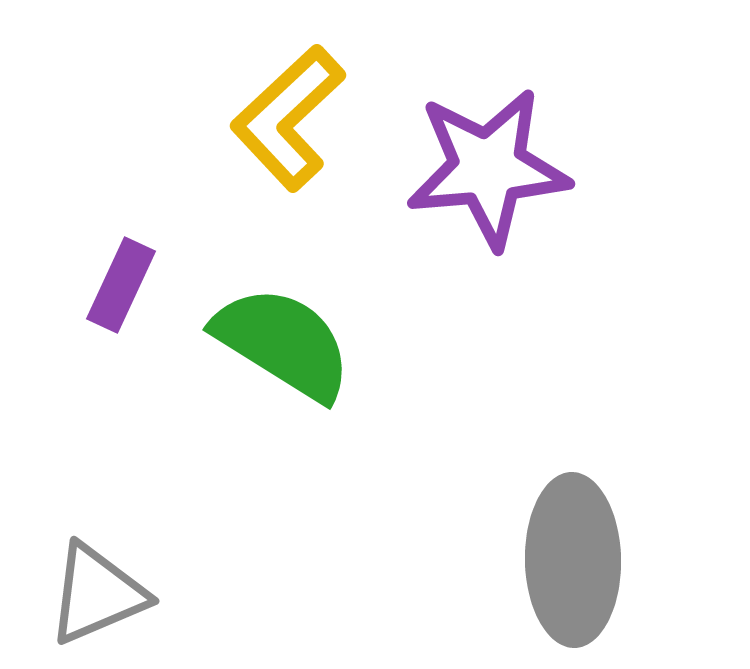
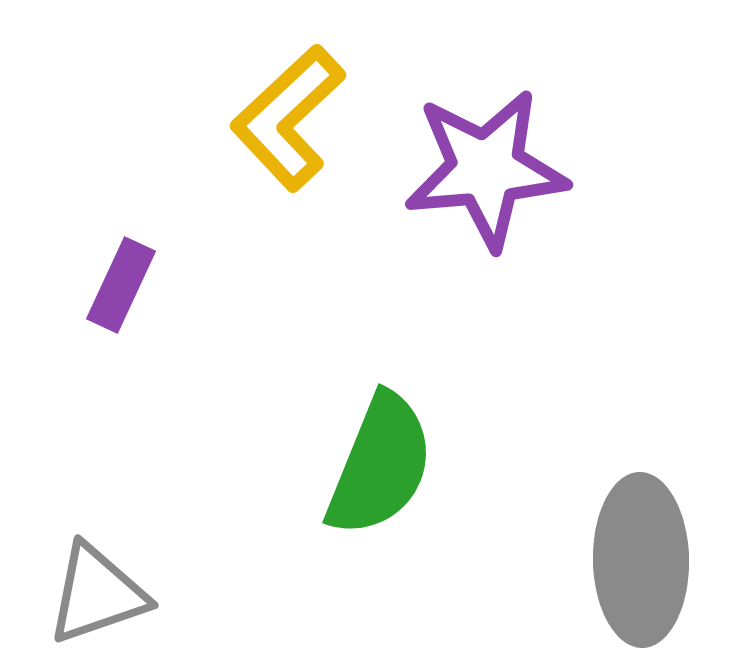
purple star: moved 2 px left, 1 px down
green semicircle: moved 97 px right, 122 px down; rotated 80 degrees clockwise
gray ellipse: moved 68 px right
gray triangle: rotated 4 degrees clockwise
